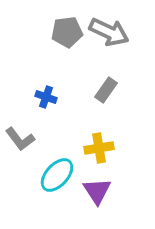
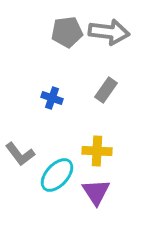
gray arrow: rotated 18 degrees counterclockwise
blue cross: moved 6 px right, 1 px down
gray L-shape: moved 15 px down
yellow cross: moved 2 px left, 3 px down; rotated 12 degrees clockwise
purple triangle: moved 1 px left, 1 px down
